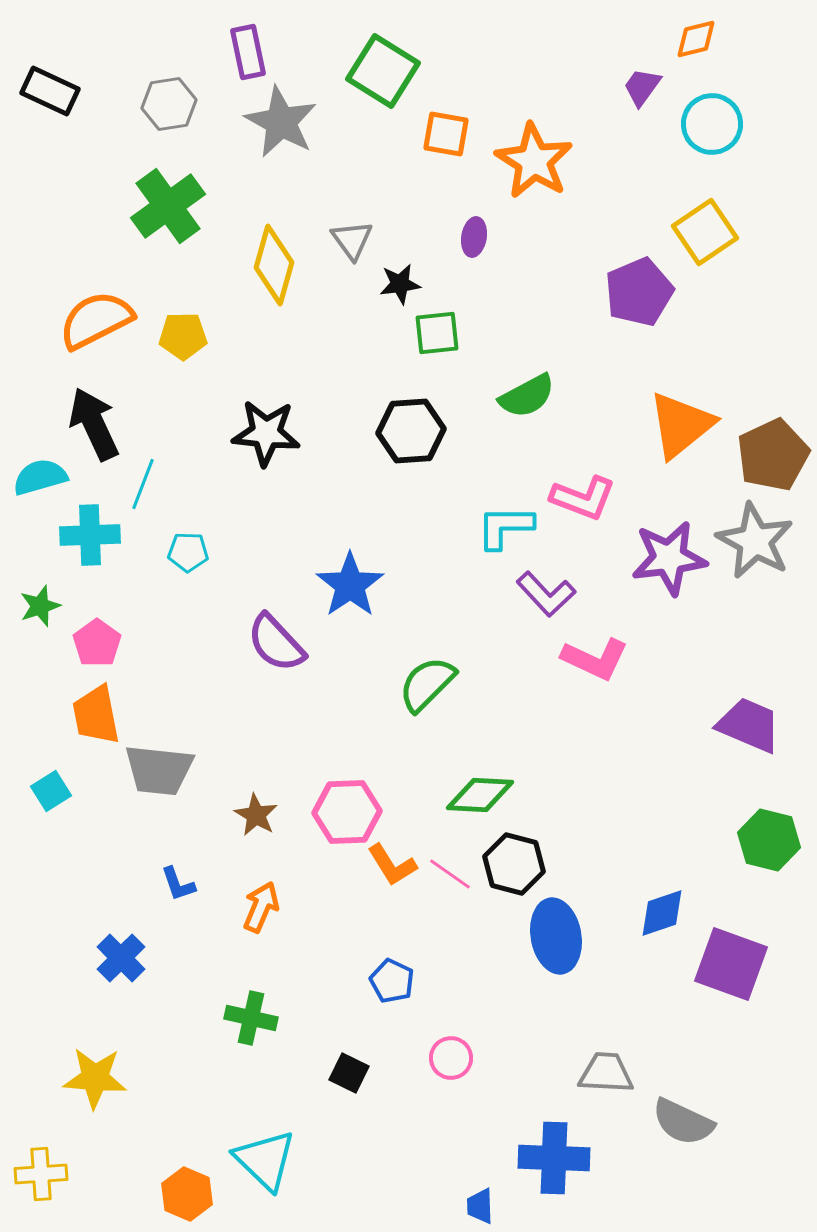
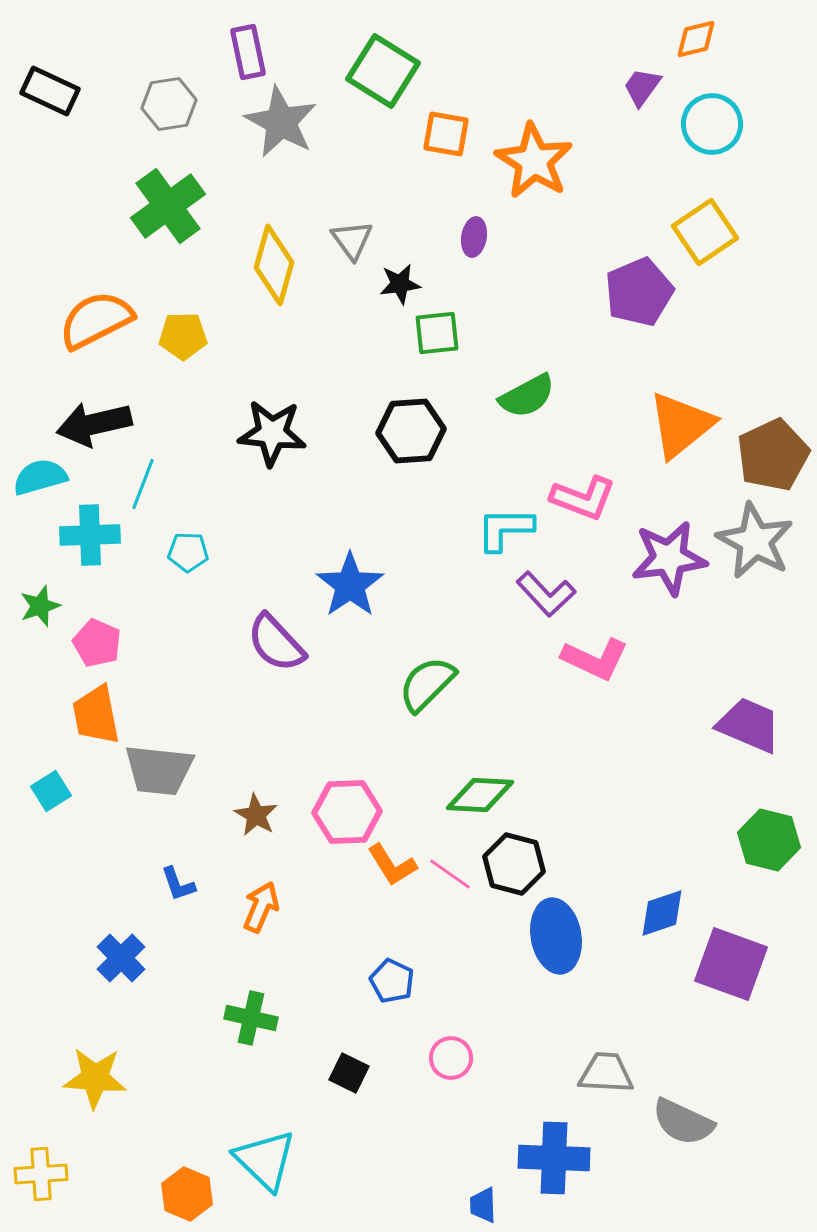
black arrow at (94, 424): rotated 78 degrees counterclockwise
black star at (266, 433): moved 6 px right
cyan L-shape at (505, 527): moved 2 px down
pink pentagon at (97, 643): rotated 12 degrees counterclockwise
blue trapezoid at (480, 1206): moved 3 px right, 1 px up
